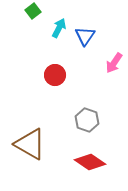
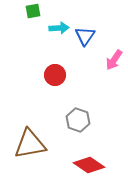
green square: rotated 28 degrees clockwise
cyan arrow: rotated 60 degrees clockwise
pink arrow: moved 3 px up
gray hexagon: moved 9 px left
brown triangle: rotated 40 degrees counterclockwise
red diamond: moved 1 px left, 3 px down
